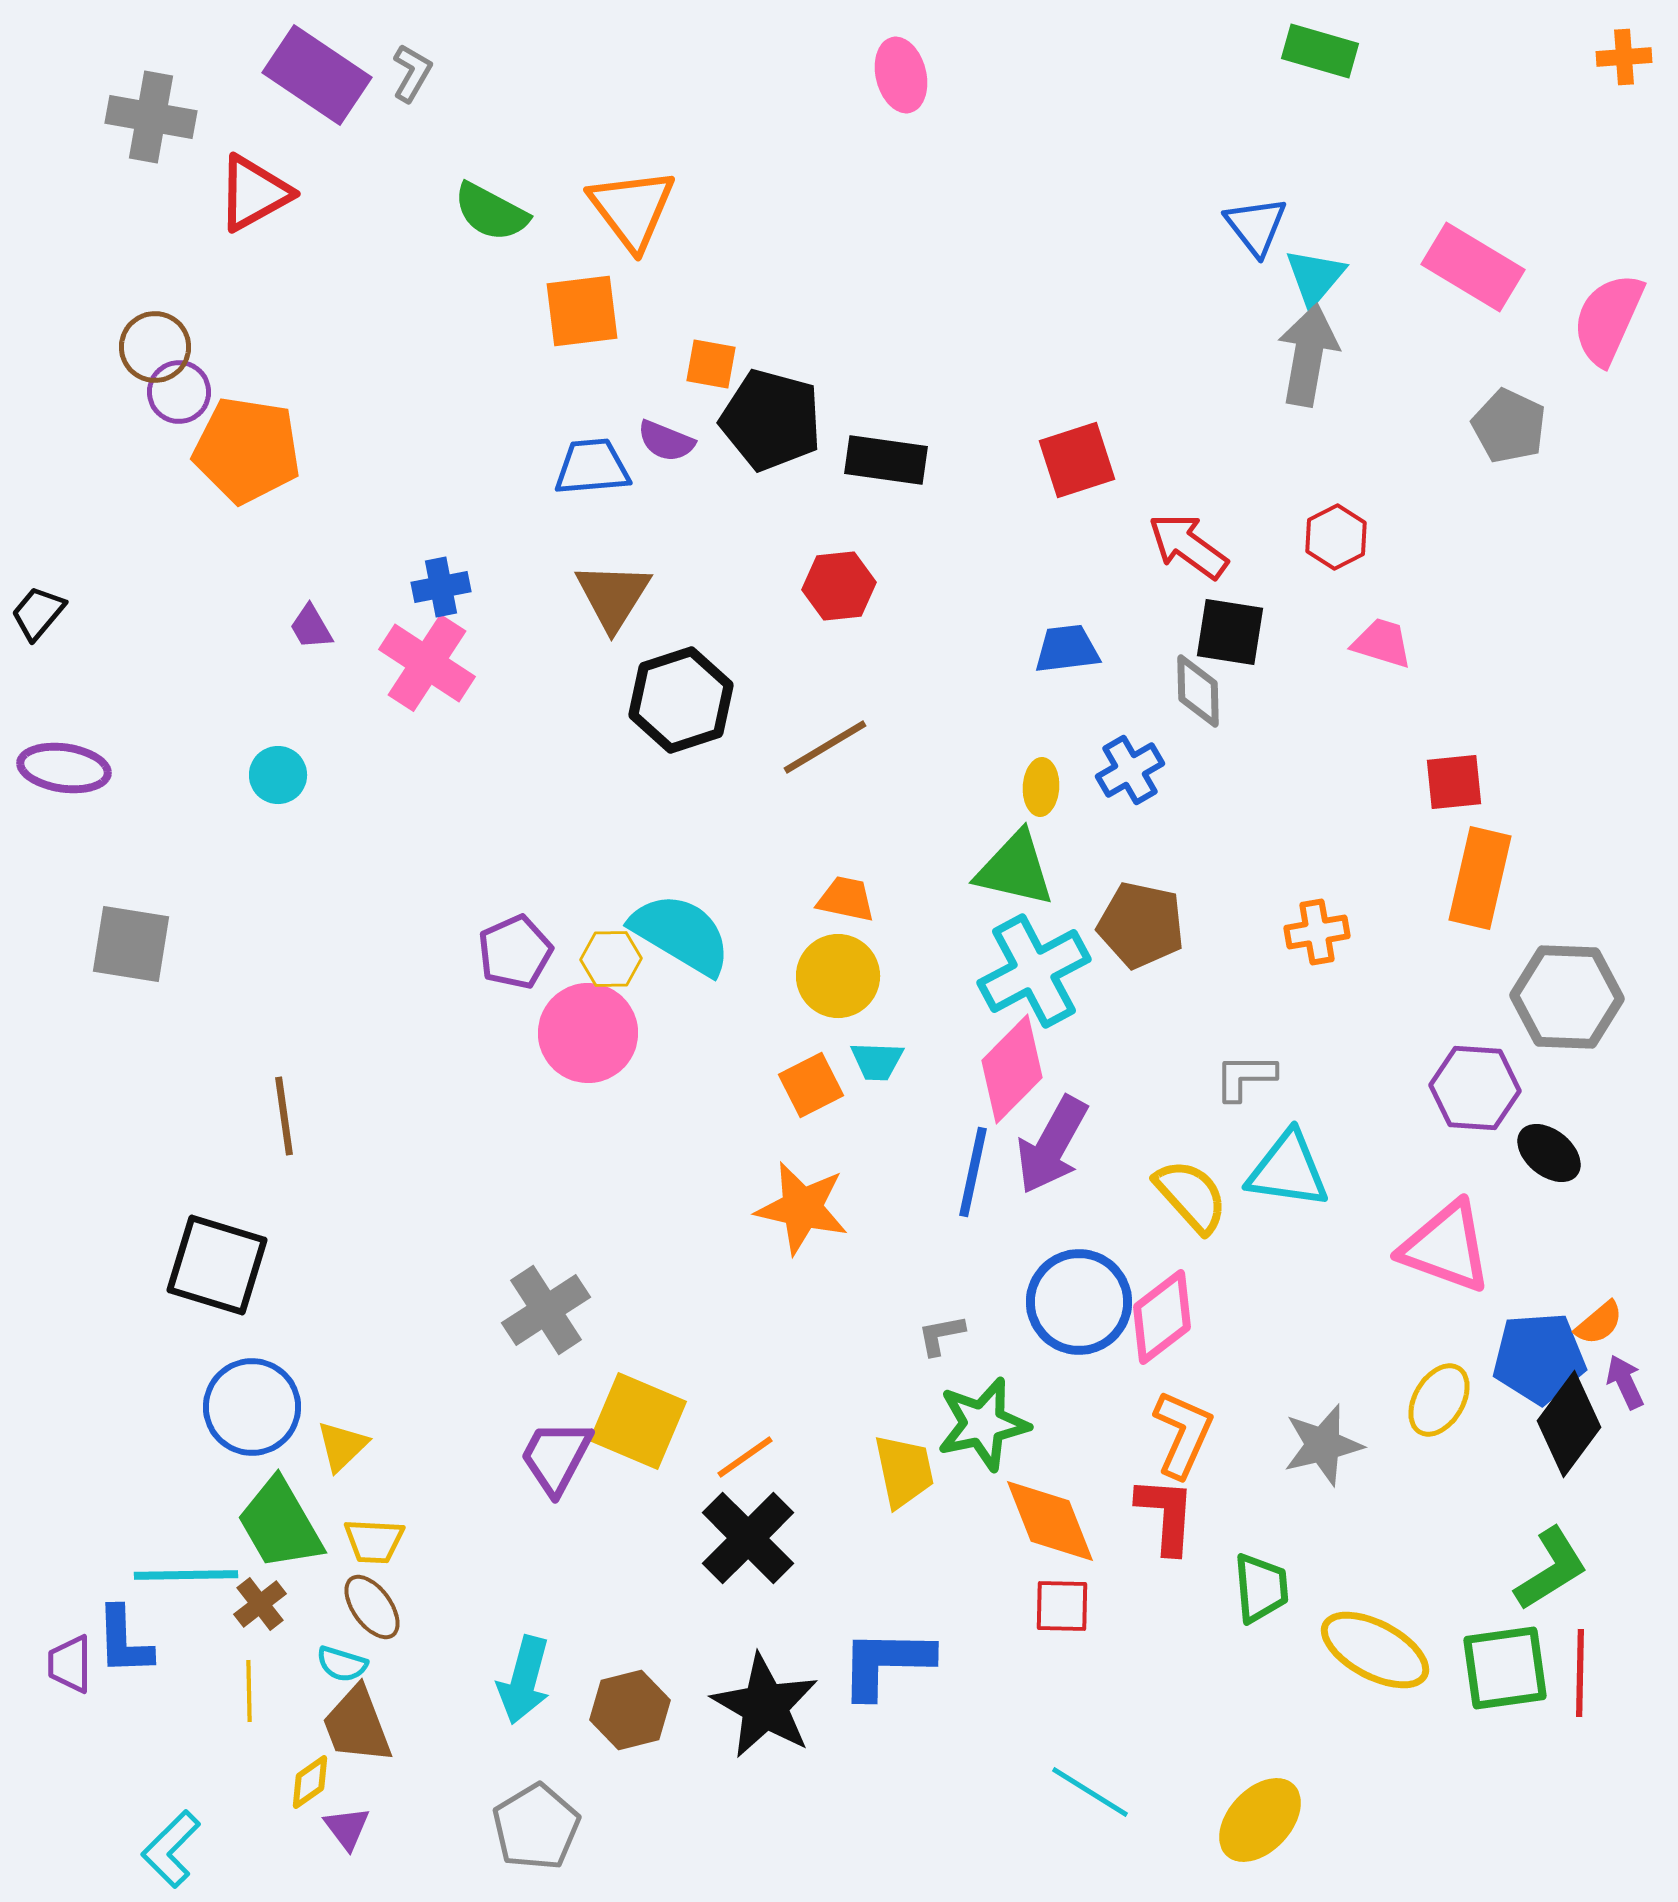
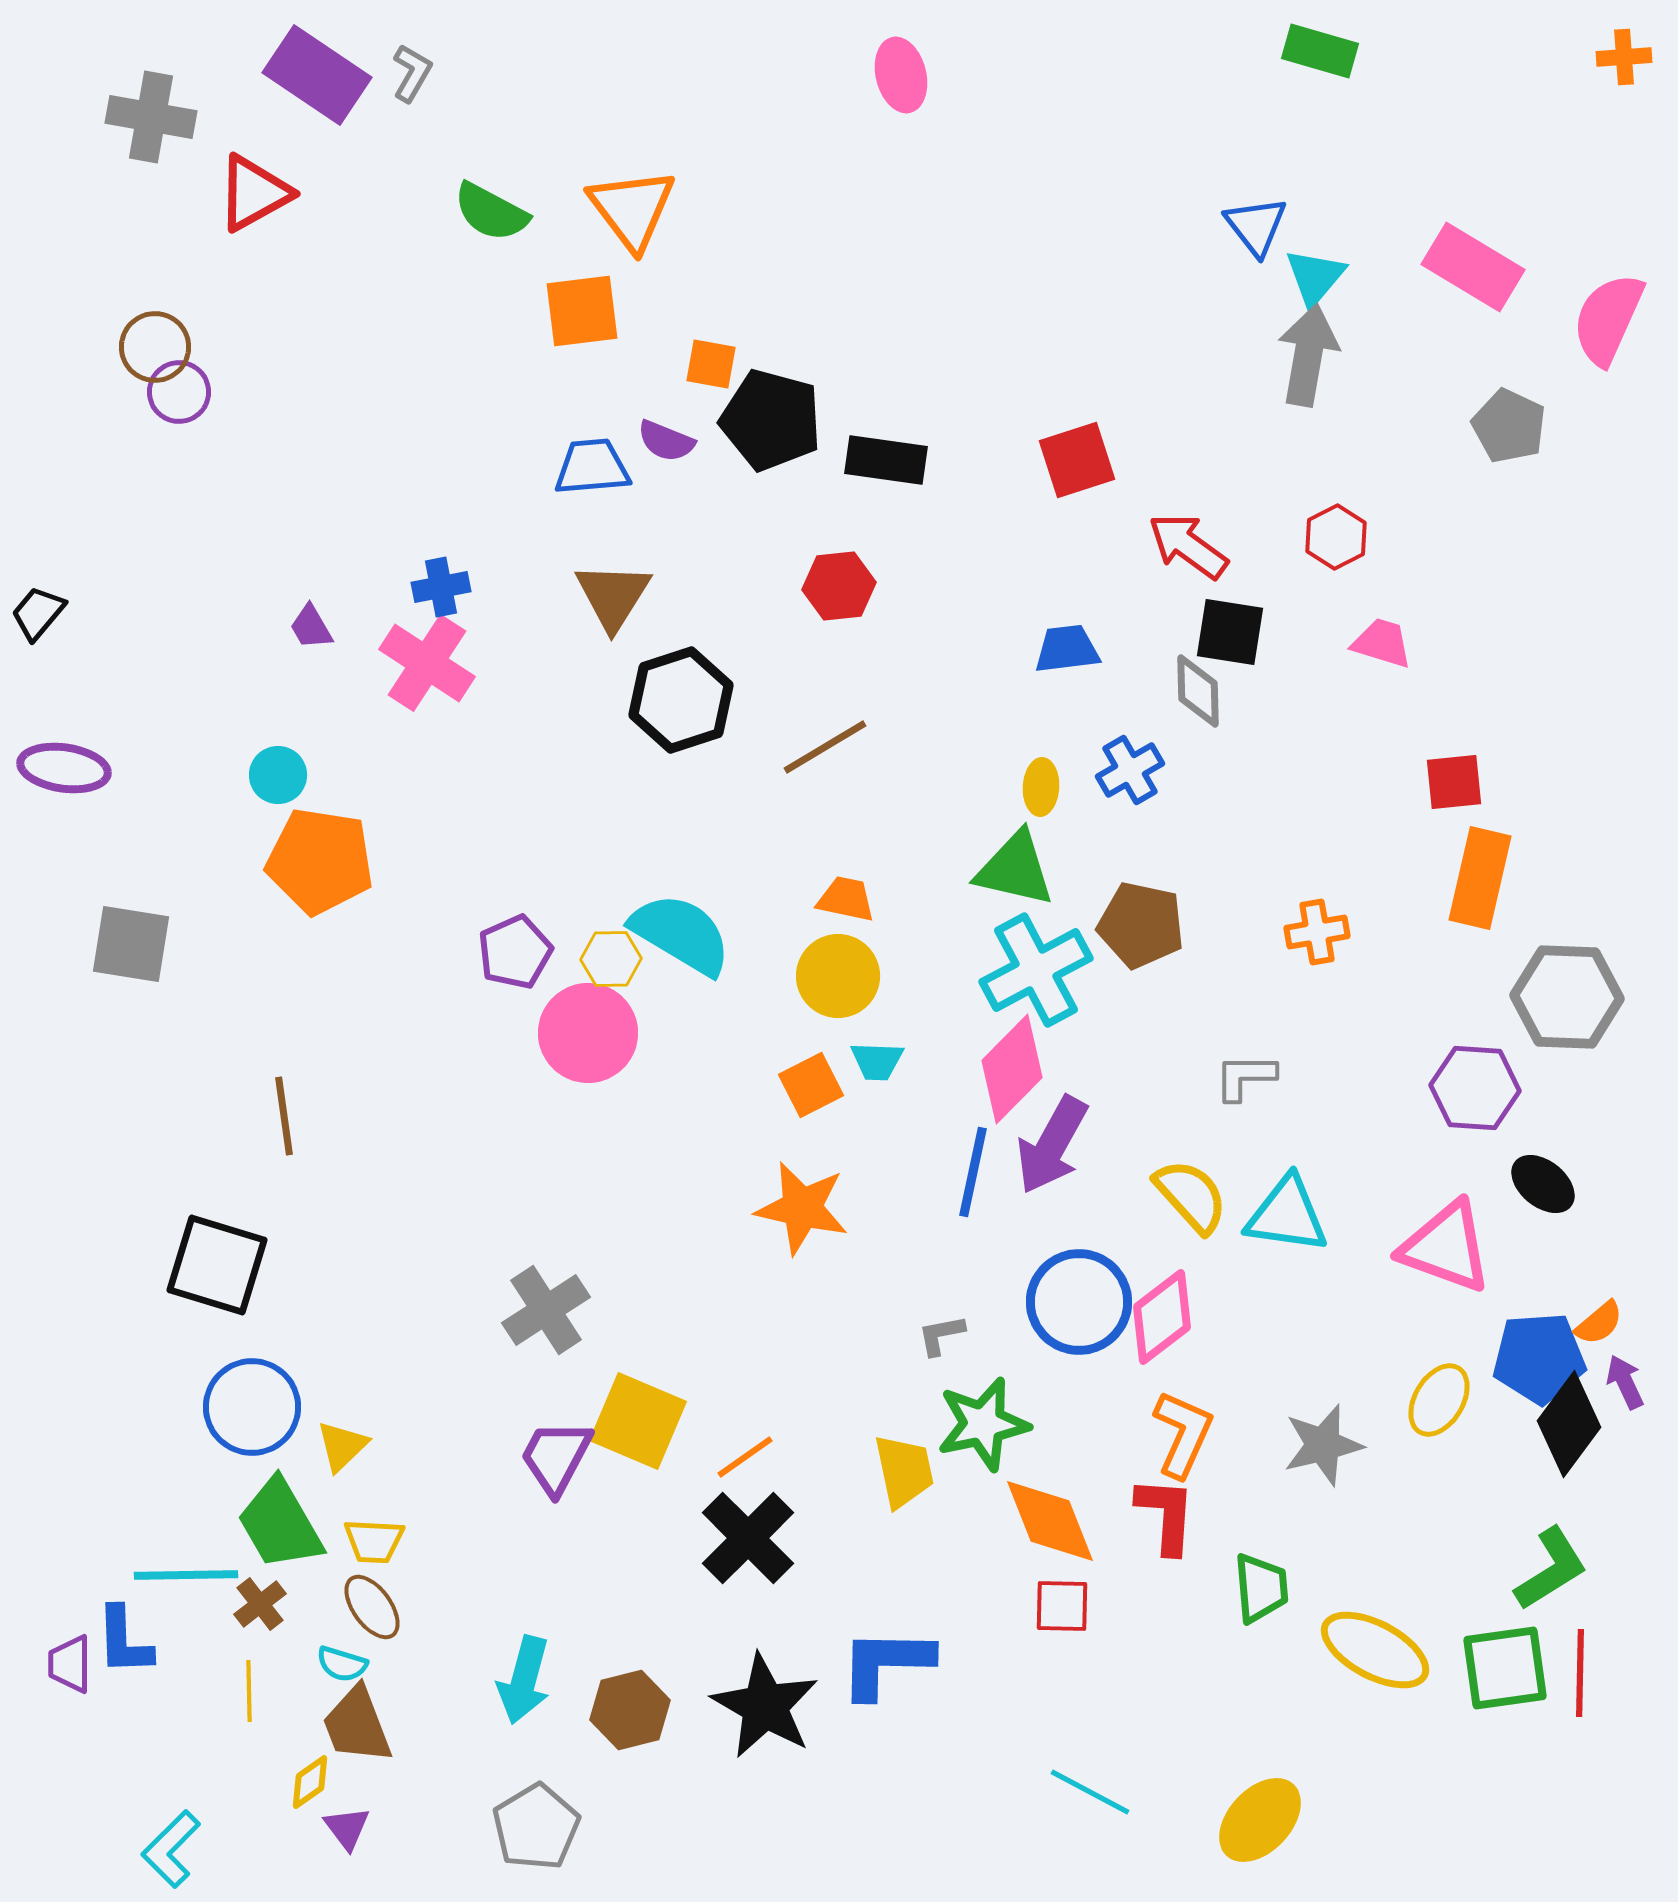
orange pentagon at (247, 450): moved 73 px right, 411 px down
cyan cross at (1034, 971): moved 2 px right, 1 px up
black ellipse at (1549, 1153): moved 6 px left, 31 px down
cyan triangle at (1288, 1170): moved 1 px left, 45 px down
cyan line at (1090, 1792): rotated 4 degrees counterclockwise
